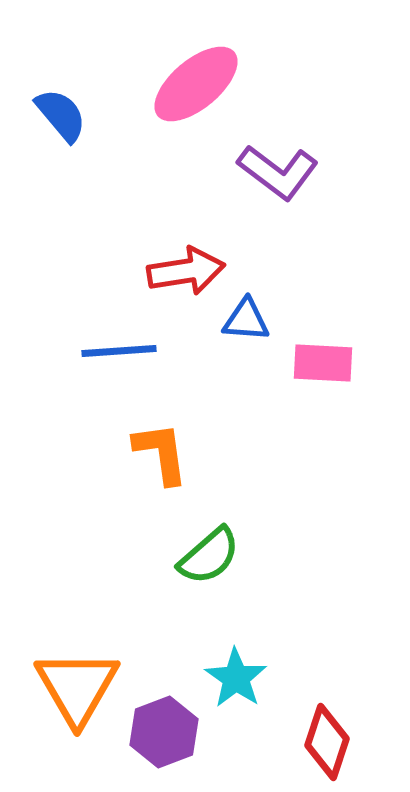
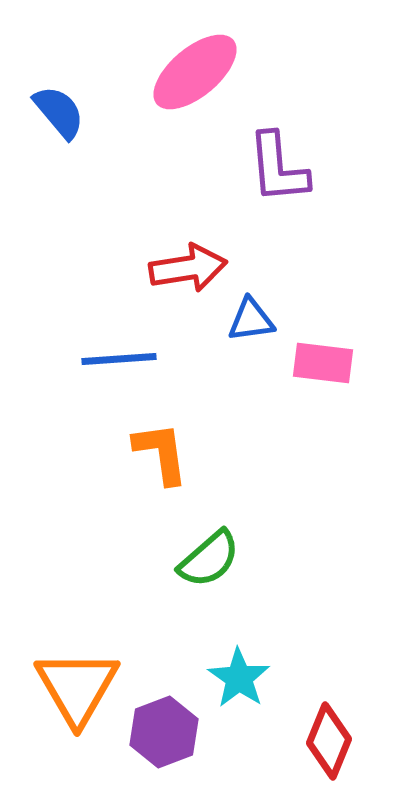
pink ellipse: moved 1 px left, 12 px up
blue semicircle: moved 2 px left, 3 px up
purple L-shape: moved 4 px up; rotated 48 degrees clockwise
red arrow: moved 2 px right, 3 px up
blue triangle: moved 5 px right; rotated 12 degrees counterclockwise
blue line: moved 8 px down
pink rectangle: rotated 4 degrees clockwise
green semicircle: moved 3 px down
cyan star: moved 3 px right
red diamond: moved 2 px right, 1 px up; rotated 4 degrees clockwise
